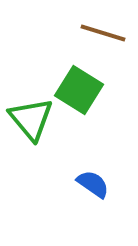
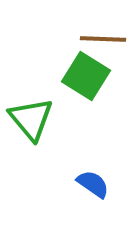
brown line: moved 6 px down; rotated 15 degrees counterclockwise
green square: moved 7 px right, 14 px up
